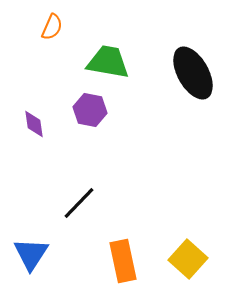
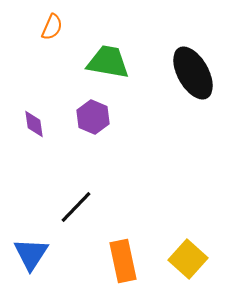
purple hexagon: moved 3 px right, 7 px down; rotated 12 degrees clockwise
black line: moved 3 px left, 4 px down
